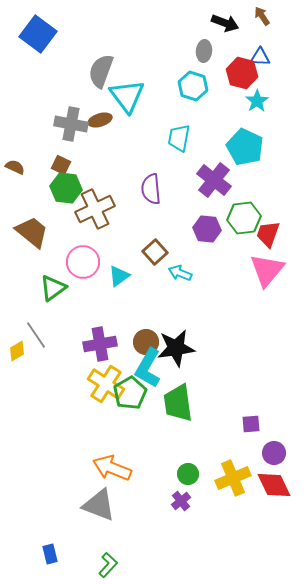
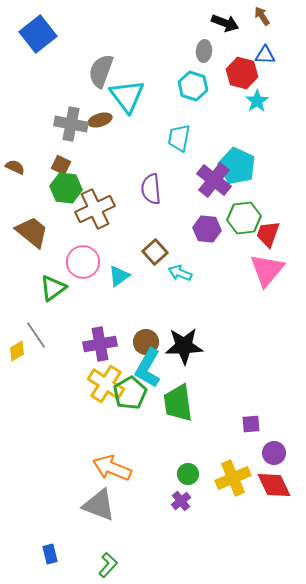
blue square at (38, 34): rotated 15 degrees clockwise
blue triangle at (260, 57): moved 5 px right, 2 px up
cyan pentagon at (245, 147): moved 8 px left, 19 px down
black star at (176, 348): moved 8 px right, 2 px up; rotated 6 degrees clockwise
